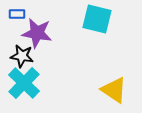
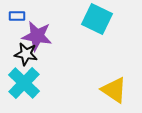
blue rectangle: moved 2 px down
cyan square: rotated 12 degrees clockwise
purple star: moved 3 px down
black star: moved 4 px right, 2 px up
